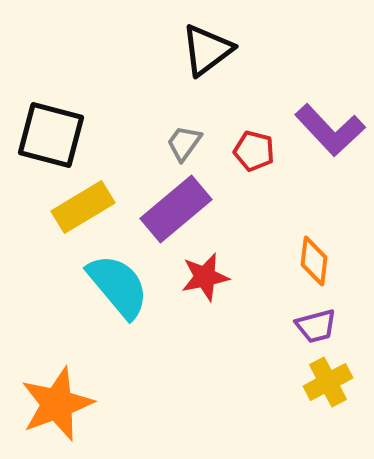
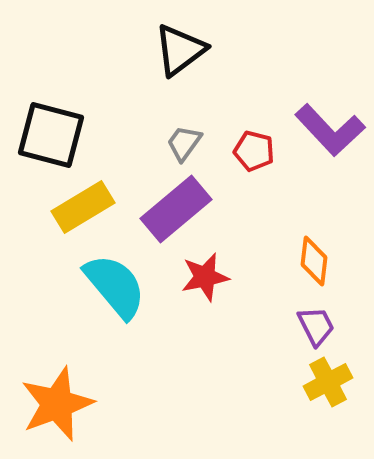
black triangle: moved 27 px left
cyan semicircle: moved 3 px left
purple trapezoid: rotated 102 degrees counterclockwise
